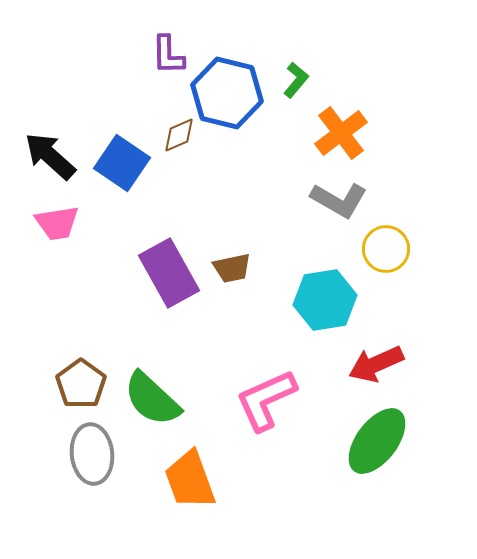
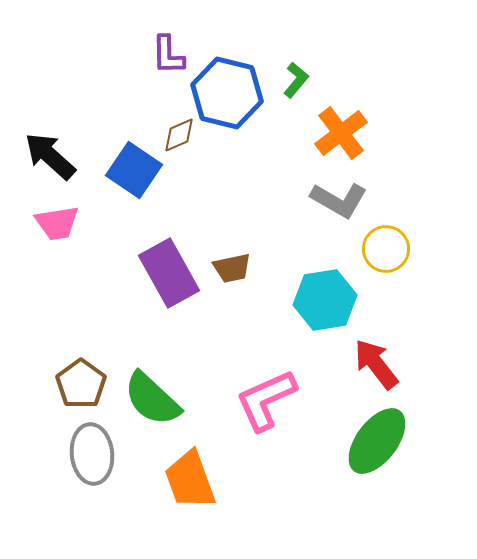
blue square: moved 12 px right, 7 px down
red arrow: rotated 76 degrees clockwise
